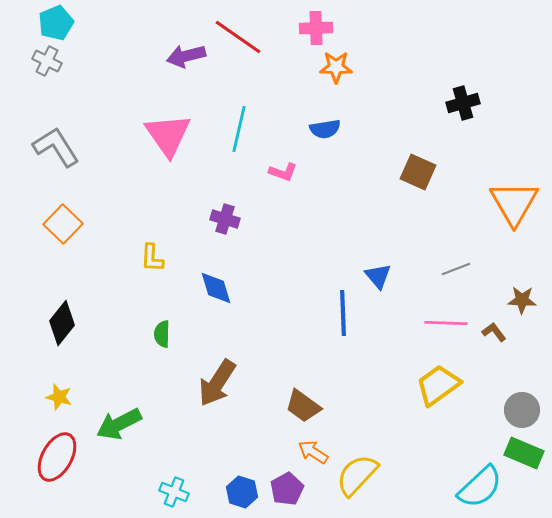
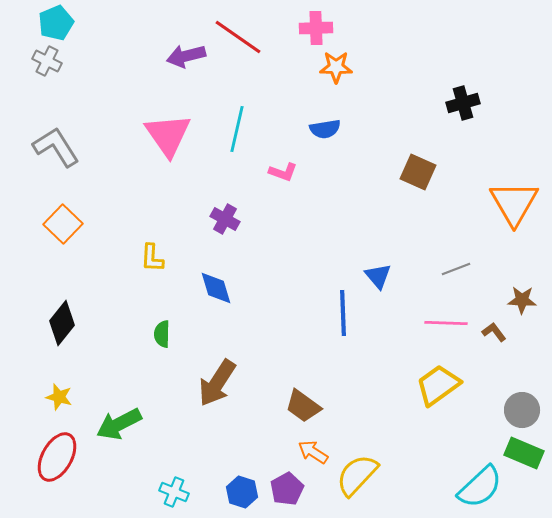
cyan line: moved 2 px left
purple cross: rotated 12 degrees clockwise
